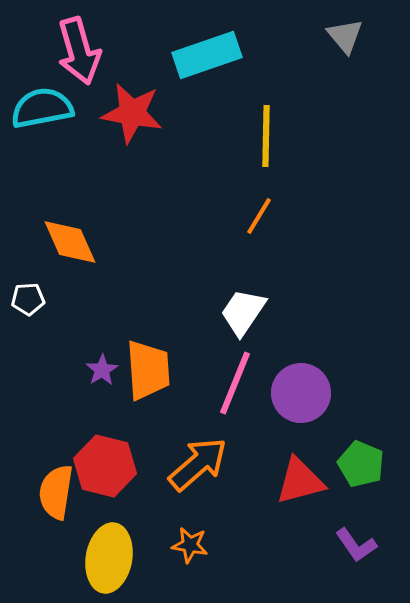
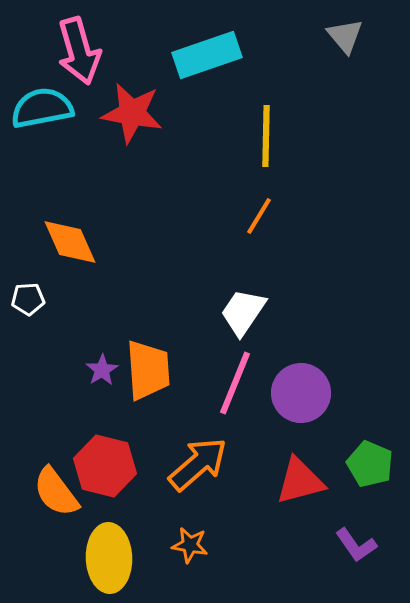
green pentagon: moved 9 px right
orange semicircle: rotated 46 degrees counterclockwise
yellow ellipse: rotated 12 degrees counterclockwise
